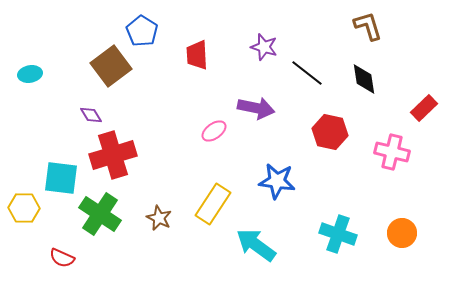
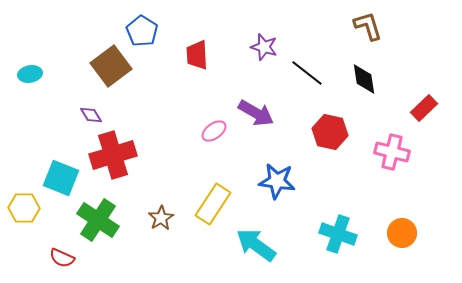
purple arrow: moved 5 px down; rotated 18 degrees clockwise
cyan square: rotated 15 degrees clockwise
green cross: moved 2 px left, 6 px down
brown star: moved 2 px right; rotated 15 degrees clockwise
